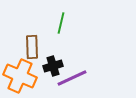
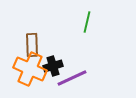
green line: moved 26 px right, 1 px up
brown rectangle: moved 2 px up
orange cross: moved 10 px right, 7 px up
